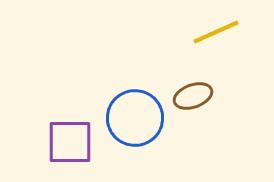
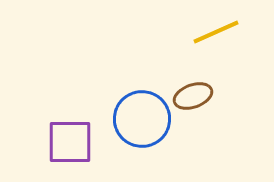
blue circle: moved 7 px right, 1 px down
